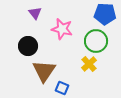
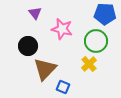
brown triangle: moved 1 px right, 2 px up; rotated 10 degrees clockwise
blue square: moved 1 px right, 1 px up
